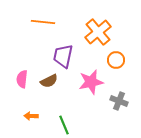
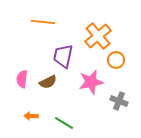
orange cross: moved 4 px down
brown semicircle: moved 1 px left, 1 px down
green line: moved 2 px up; rotated 36 degrees counterclockwise
